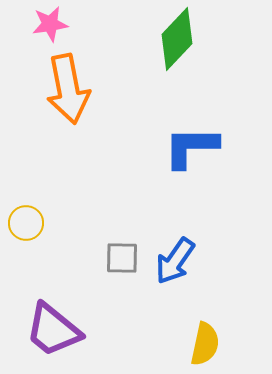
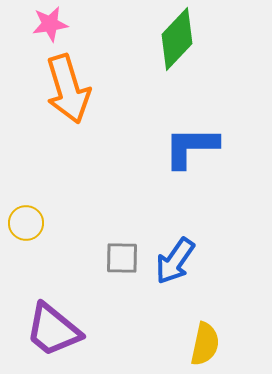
orange arrow: rotated 6 degrees counterclockwise
